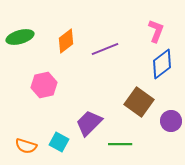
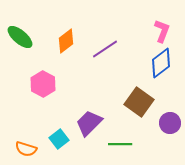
pink L-shape: moved 6 px right
green ellipse: rotated 56 degrees clockwise
purple line: rotated 12 degrees counterclockwise
blue diamond: moved 1 px left, 1 px up
pink hexagon: moved 1 px left, 1 px up; rotated 20 degrees counterclockwise
purple circle: moved 1 px left, 2 px down
cyan square: moved 3 px up; rotated 24 degrees clockwise
orange semicircle: moved 3 px down
